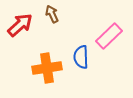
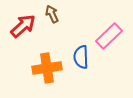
red arrow: moved 3 px right, 1 px down
